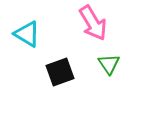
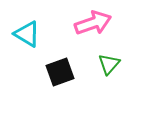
pink arrow: rotated 78 degrees counterclockwise
green triangle: rotated 15 degrees clockwise
